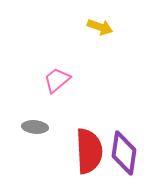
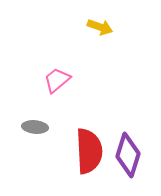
purple diamond: moved 4 px right, 2 px down; rotated 9 degrees clockwise
